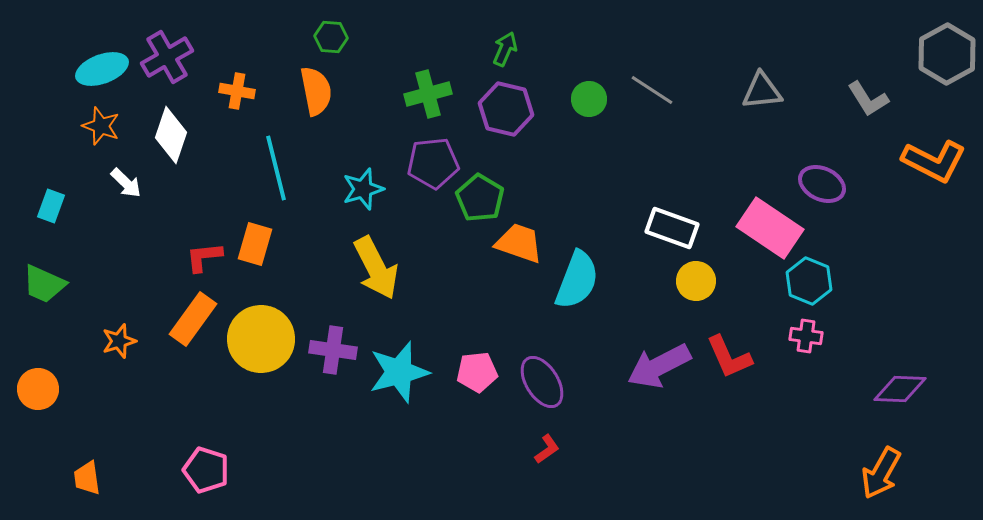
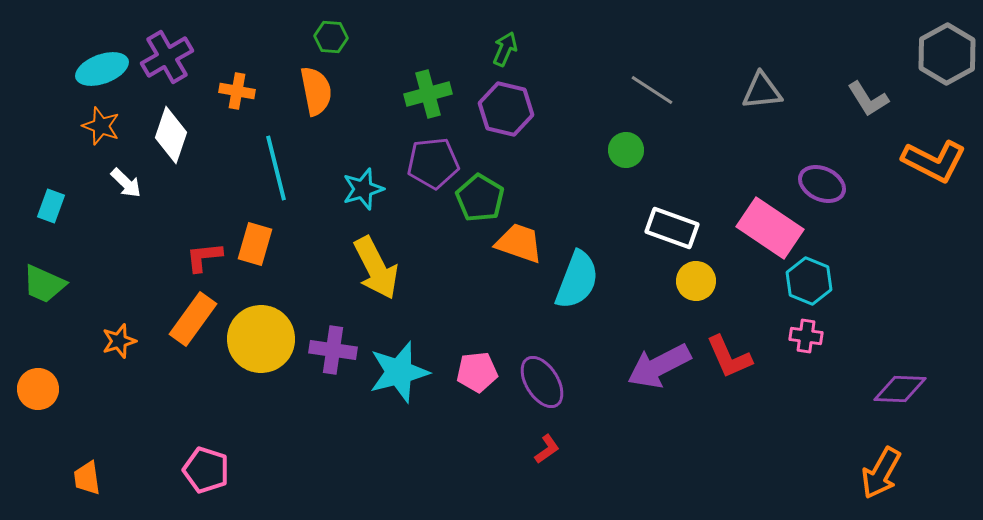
green circle at (589, 99): moved 37 px right, 51 px down
